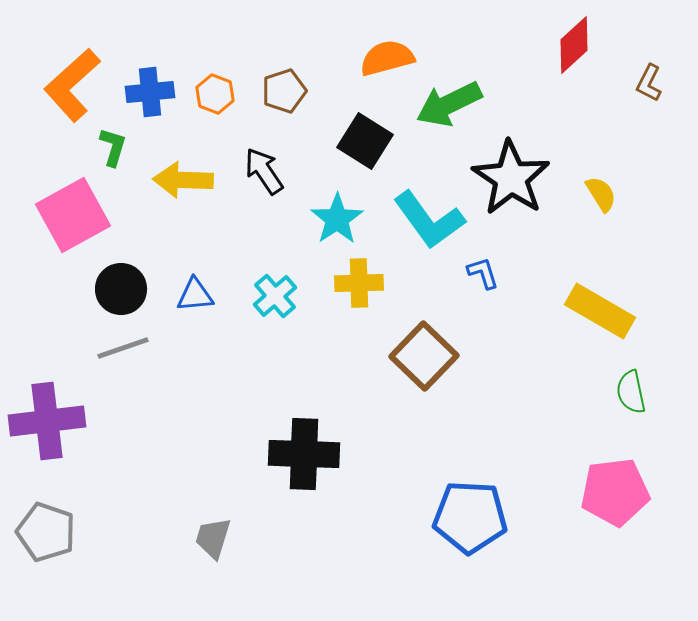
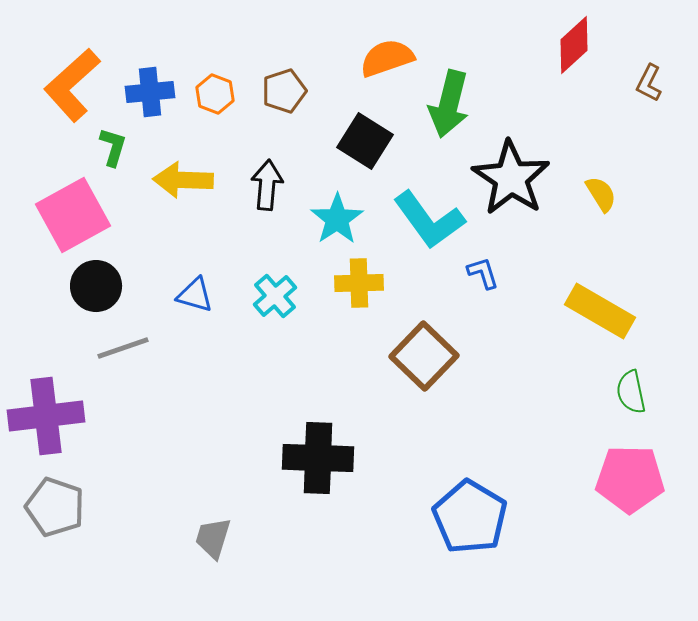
orange semicircle: rotated 4 degrees counterclockwise
green arrow: rotated 50 degrees counterclockwise
black arrow: moved 3 px right, 14 px down; rotated 39 degrees clockwise
black circle: moved 25 px left, 3 px up
blue triangle: rotated 21 degrees clockwise
purple cross: moved 1 px left, 5 px up
black cross: moved 14 px right, 4 px down
pink pentagon: moved 15 px right, 13 px up; rotated 8 degrees clockwise
blue pentagon: rotated 28 degrees clockwise
gray pentagon: moved 9 px right, 25 px up
